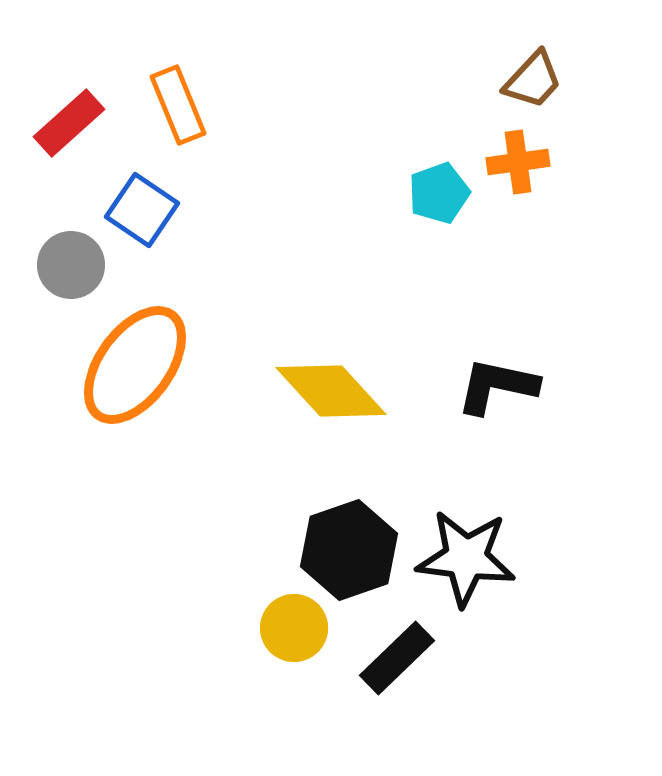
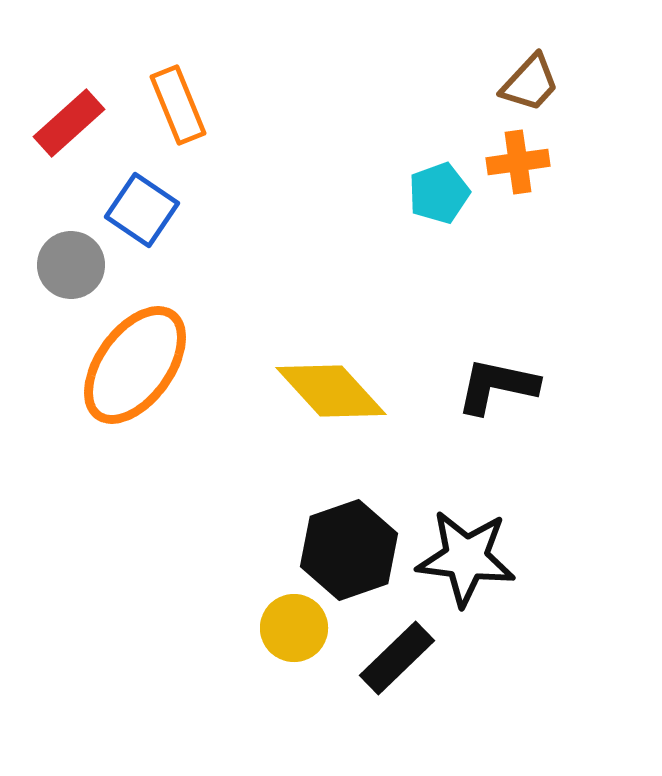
brown trapezoid: moved 3 px left, 3 px down
